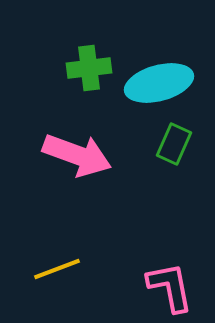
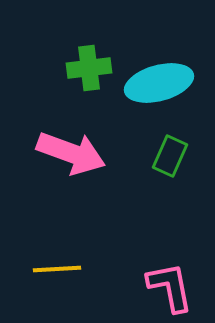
green rectangle: moved 4 px left, 12 px down
pink arrow: moved 6 px left, 2 px up
yellow line: rotated 18 degrees clockwise
